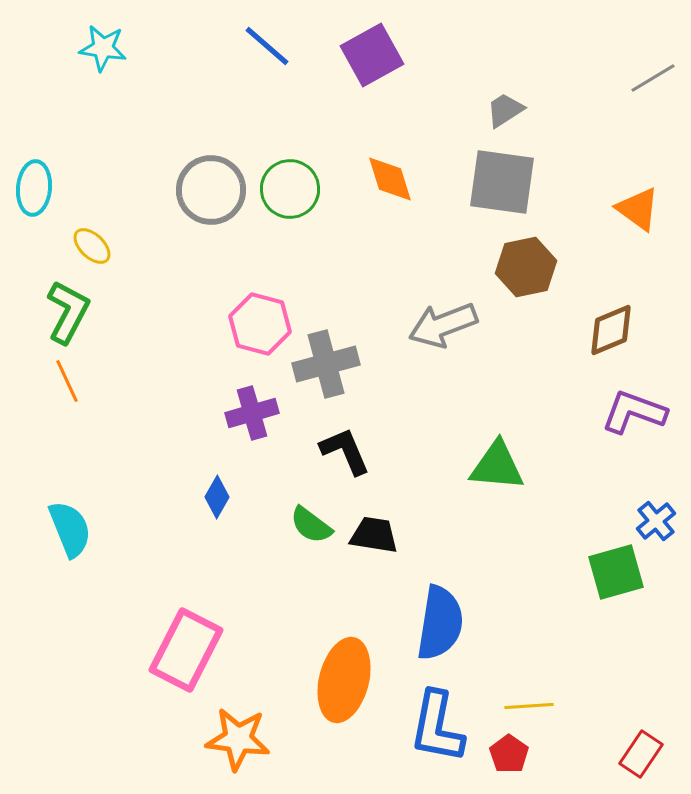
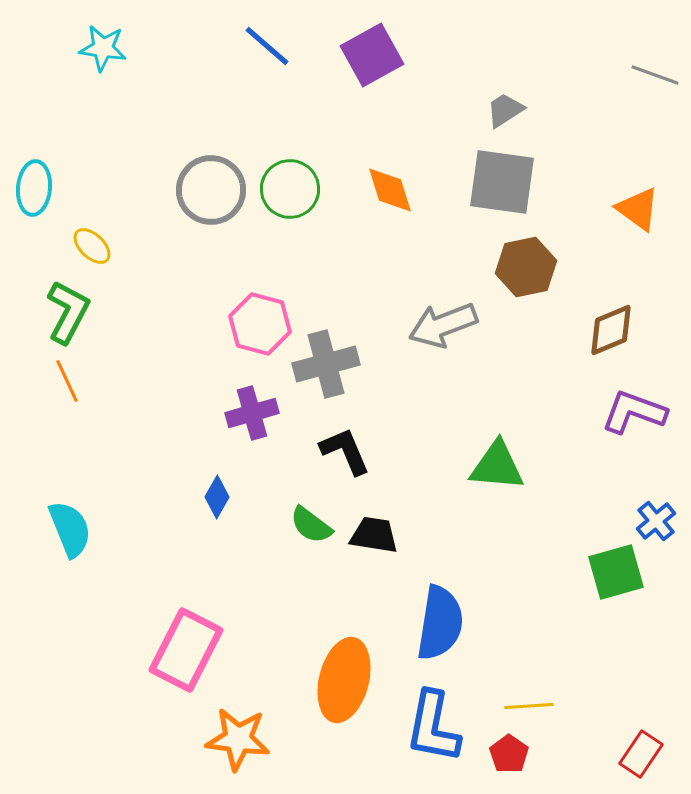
gray line: moved 2 px right, 3 px up; rotated 51 degrees clockwise
orange diamond: moved 11 px down
blue L-shape: moved 4 px left
